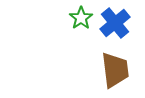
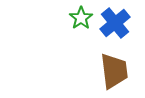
brown trapezoid: moved 1 px left, 1 px down
